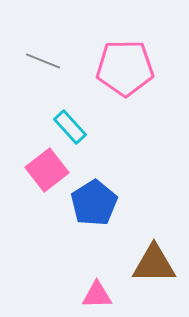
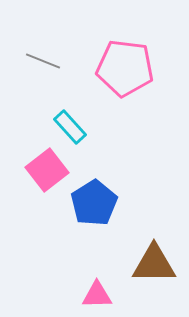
pink pentagon: rotated 8 degrees clockwise
